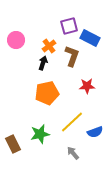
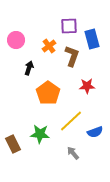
purple square: rotated 12 degrees clockwise
blue rectangle: moved 2 px right, 1 px down; rotated 48 degrees clockwise
black arrow: moved 14 px left, 5 px down
orange pentagon: moved 1 px right; rotated 25 degrees counterclockwise
yellow line: moved 1 px left, 1 px up
green star: rotated 18 degrees clockwise
